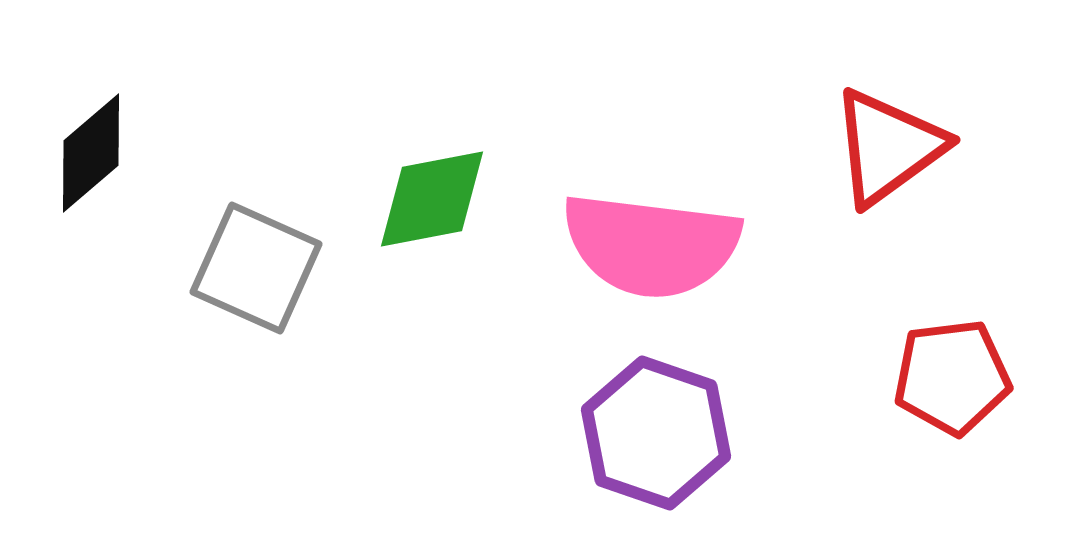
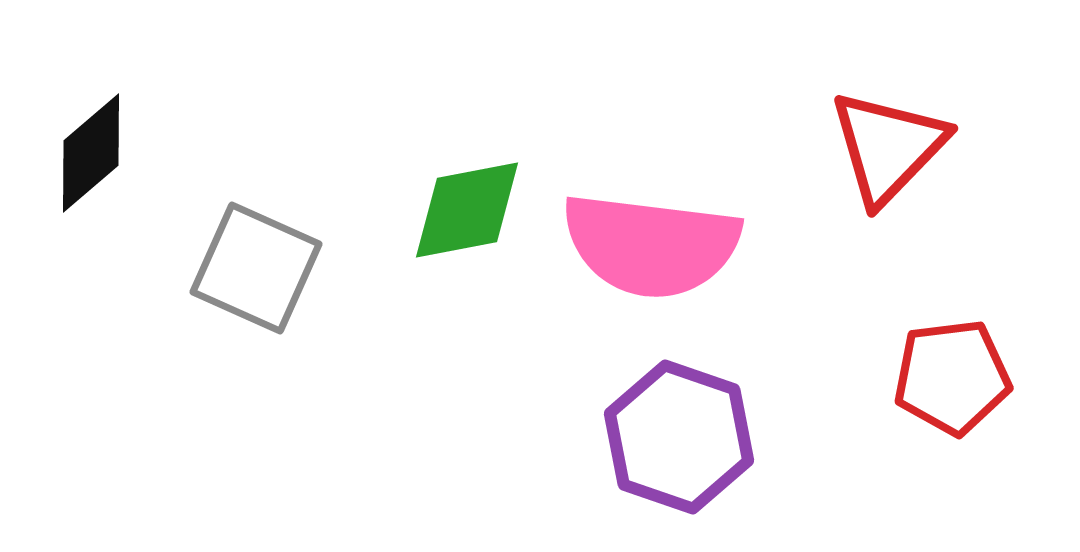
red triangle: rotated 10 degrees counterclockwise
green diamond: moved 35 px right, 11 px down
purple hexagon: moved 23 px right, 4 px down
